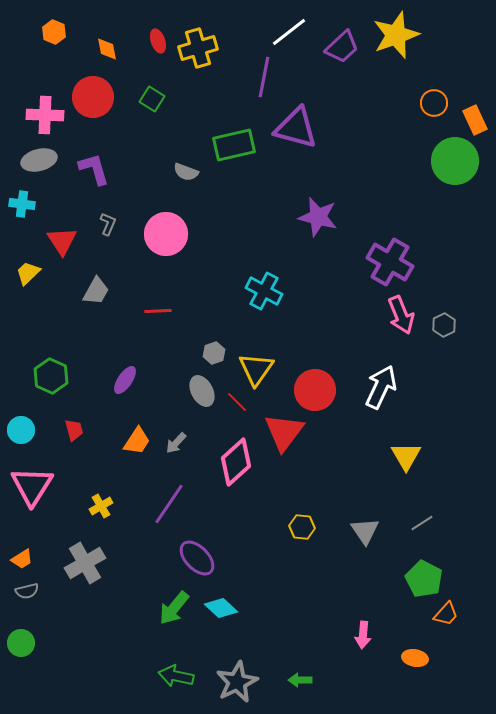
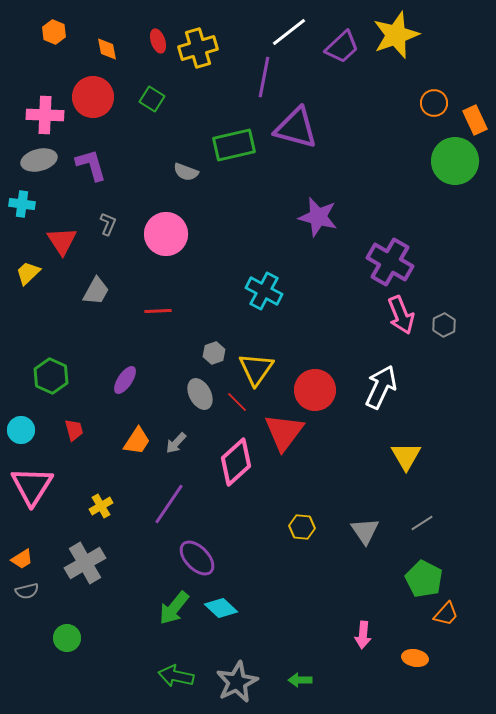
purple L-shape at (94, 169): moved 3 px left, 4 px up
gray ellipse at (202, 391): moved 2 px left, 3 px down
green circle at (21, 643): moved 46 px right, 5 px up
